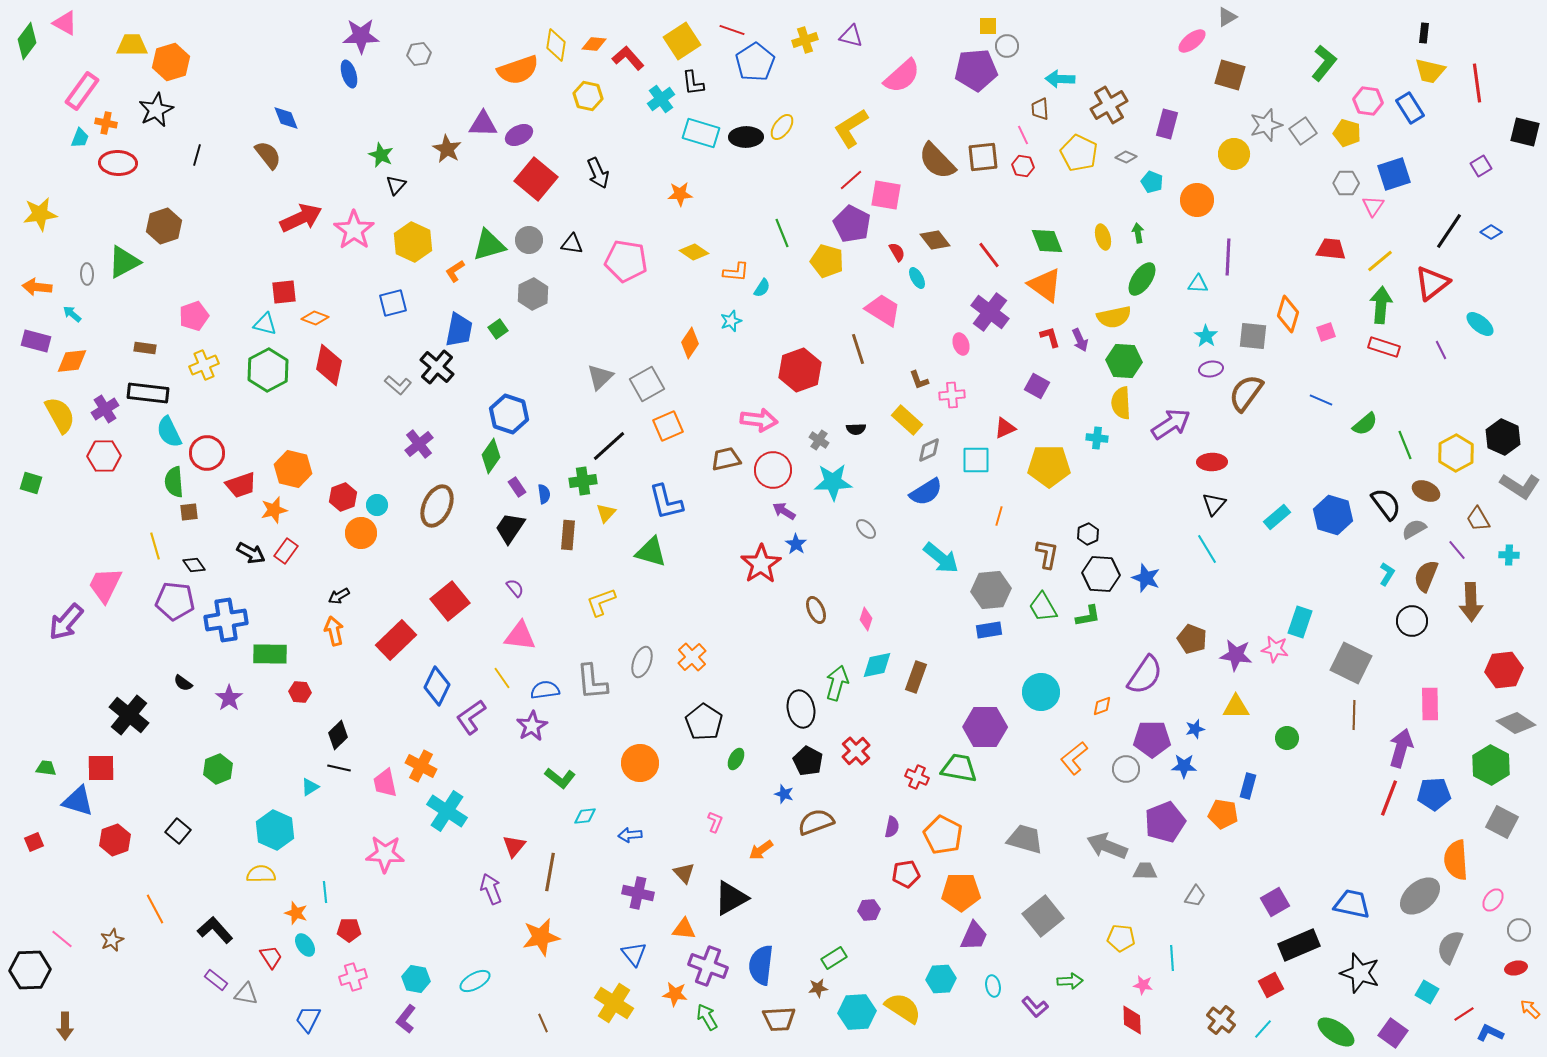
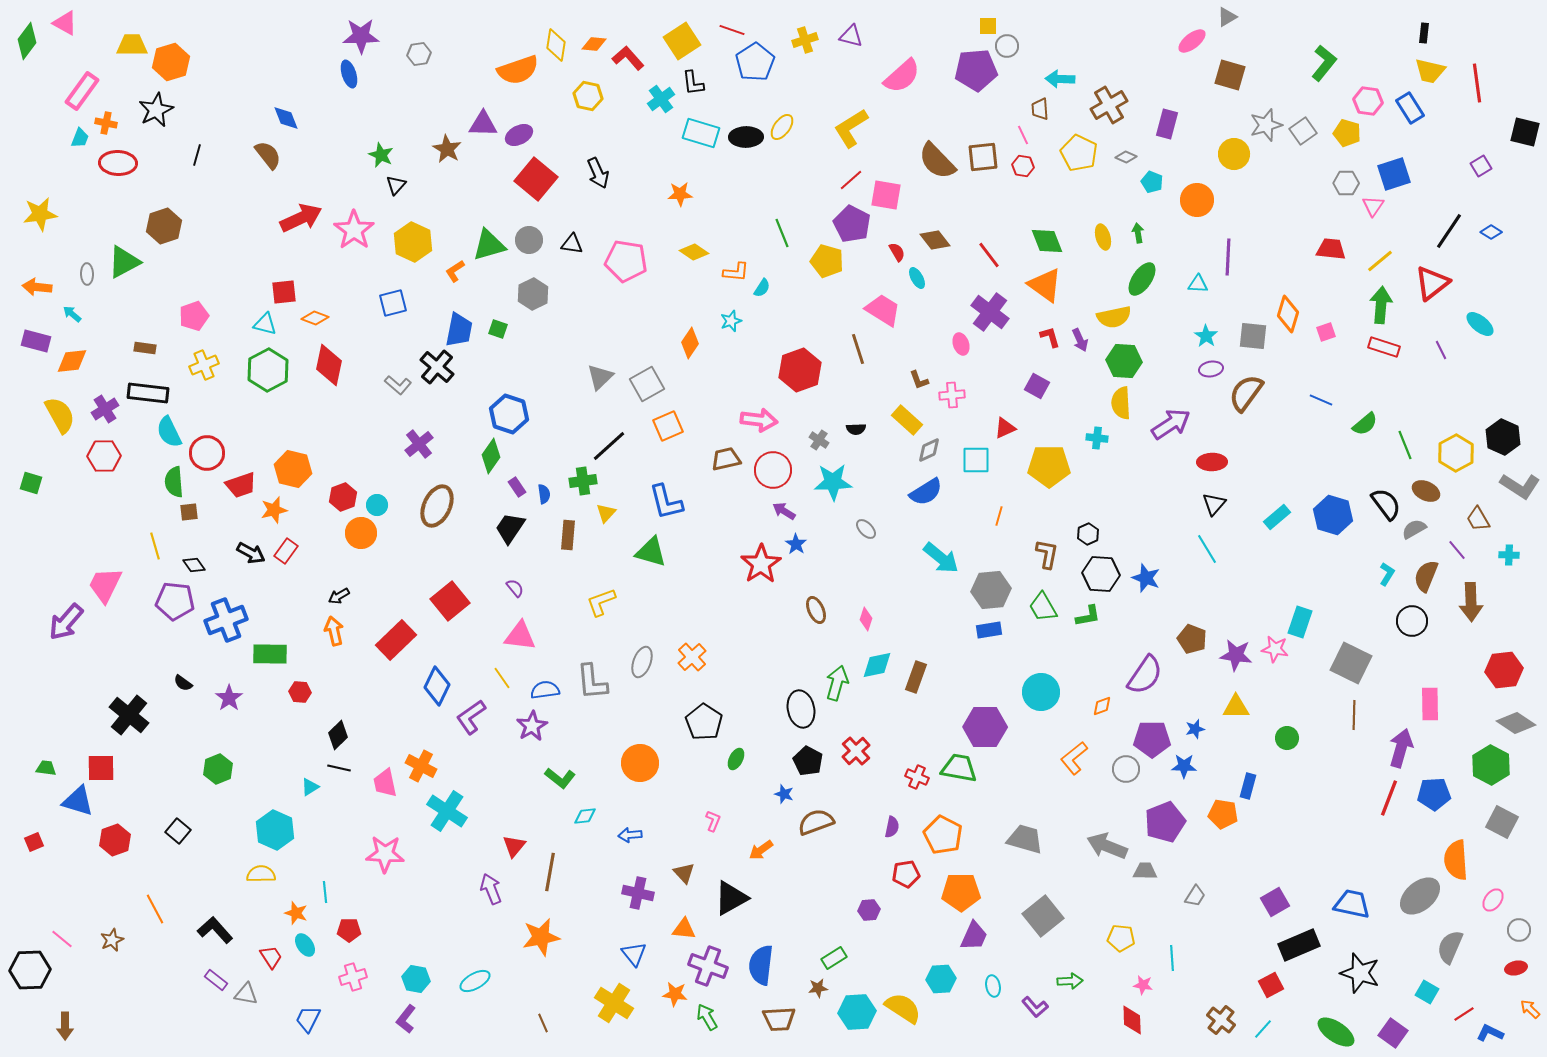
green square at (498, 329): rotated 36 degrees counterclockwise
blue cross at (226, 620): rotated 12 degrees counterclockwise
pink L-shape at (715, 822): moved 2 px left, 1 px up
